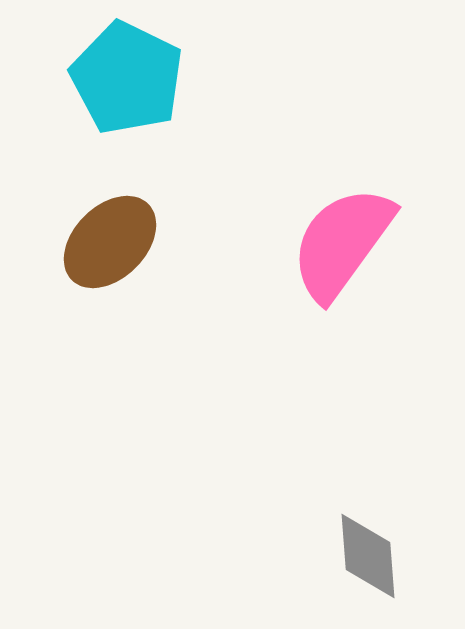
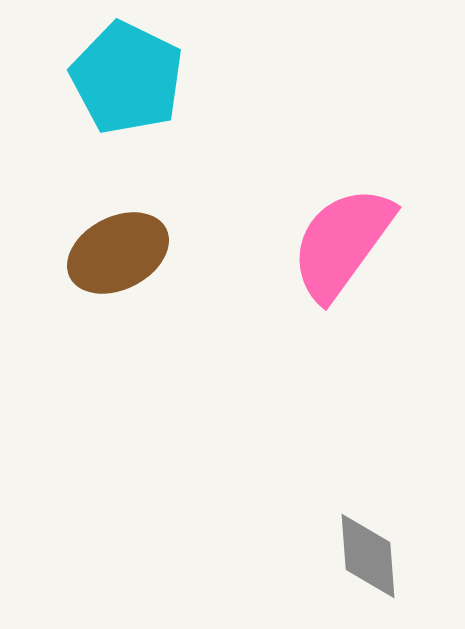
brown ellipse: moved 8 px right, 11 px down; rotated 18 degrees clockwise
